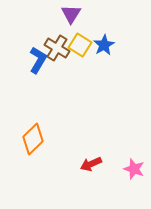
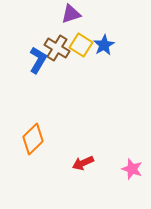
purple triangle: rotated 40 degrees clockwise
yellow square: moved 1 px right
red arrow: moved 8 px left, 1 px up
pink star: moved 2 px left
